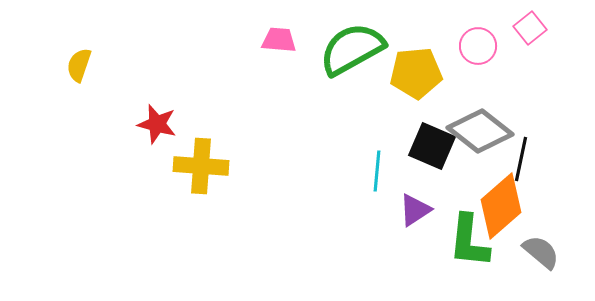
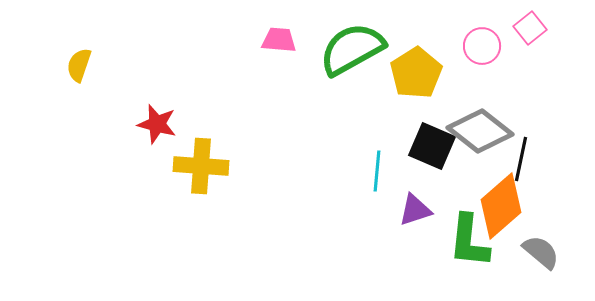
pink circle: moved 4 px right
yellow pentagon: rotated 27 degrees counterclockwise
purple triangle: rotated 15 degrees clockwise
